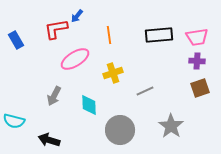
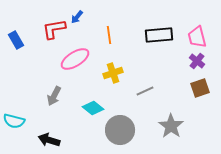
blue arrow: moved 1 px down
red L-shape: moved 2 px left
pink trapezoid: rotated 85 degrees clockwise
purple cross: rotated 35 degrees clockwise
cyan diamond: moved 4 px right, 3 px down; rotated 50 degrees counterclockwise
